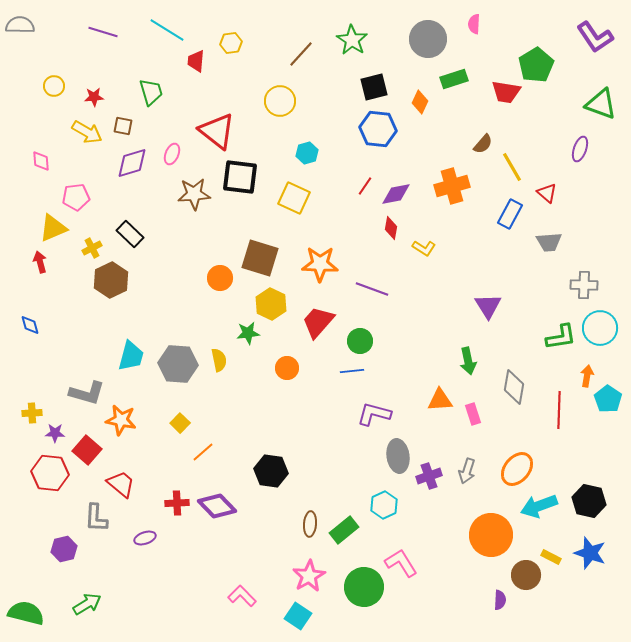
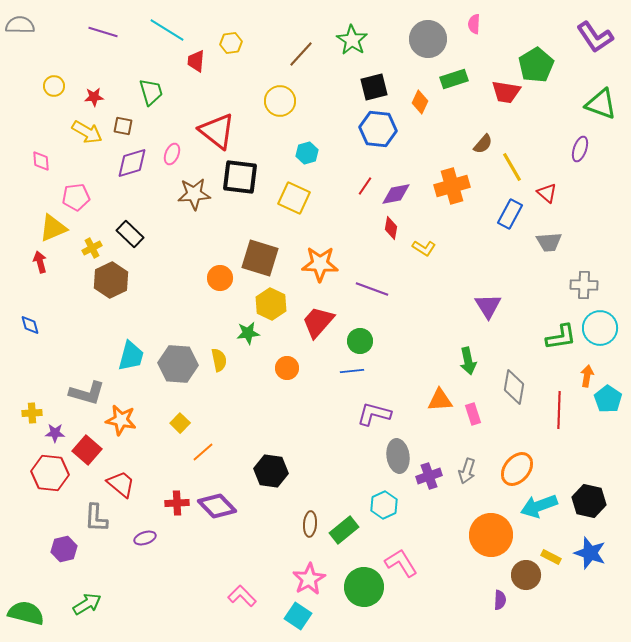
pink star at (309, 576): moved 3 px down
